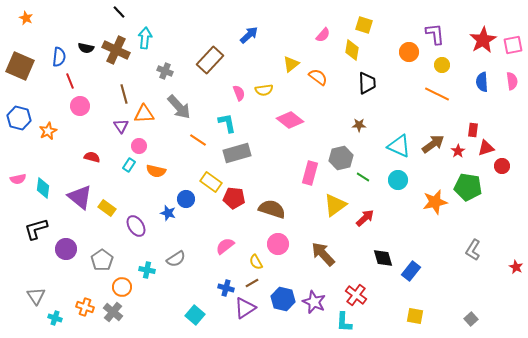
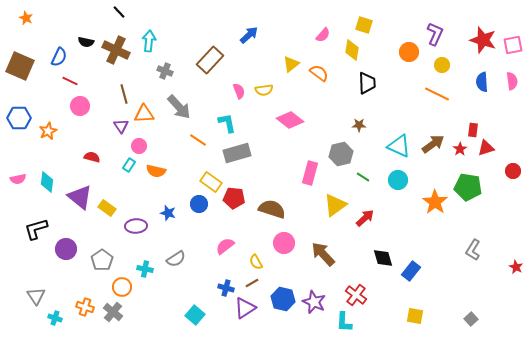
purple L-shape at (435, 34): rotated 30 degrees clockwise
cyan arrow at (145, 38): moved 4 px right, 3 px down
red star at (483, 40): rotated 24 degrees counterclockwise
black semicircle at (86, 48): moved 6 px up
blue semicircle at (59, 57): rotated 18 degrees clockwise
orange semicircle at (318, 77): moved 1 px right, 4 px up
red line at (70, 81): rotated 42 degrees counterclockwise
pink semicircle at (239, 93): moved 2 px up
blue hexagon at (19, 118): rotated 15 degrees counterclockwise
red star at (458, 151): moved 2 px right, 2 px up
gray hexagon at (341, 158): moved 4 px up
red circle at (502, 166): moved 11 px right, 5 px down
cyan diamond at (43, 188): moved 4 px right, 6 px up
blue circle at (186, 199): moved 13 px right, 5 px down
orange star at (435, 202): rotated 25 degrees counterclockwise
purple ellipse at (136, 226): rotated 60 degrees counterclockwise
pink circle at (278, 244): moved 6 px right, 1 px up
cyan cross at (147, 270): moved 2 px left, 1 px up
